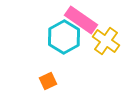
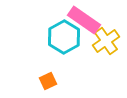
pink rectangle: moved 3 px right
yellow cross: rotated 20 degrees clockwise
